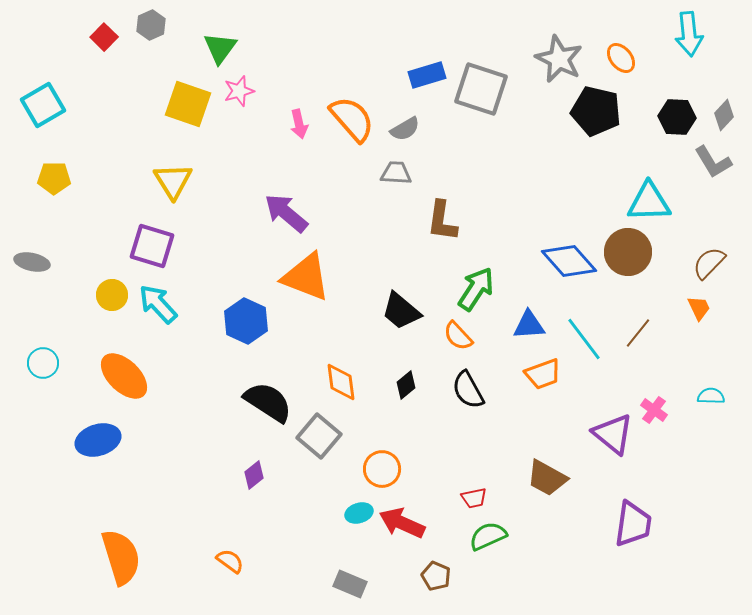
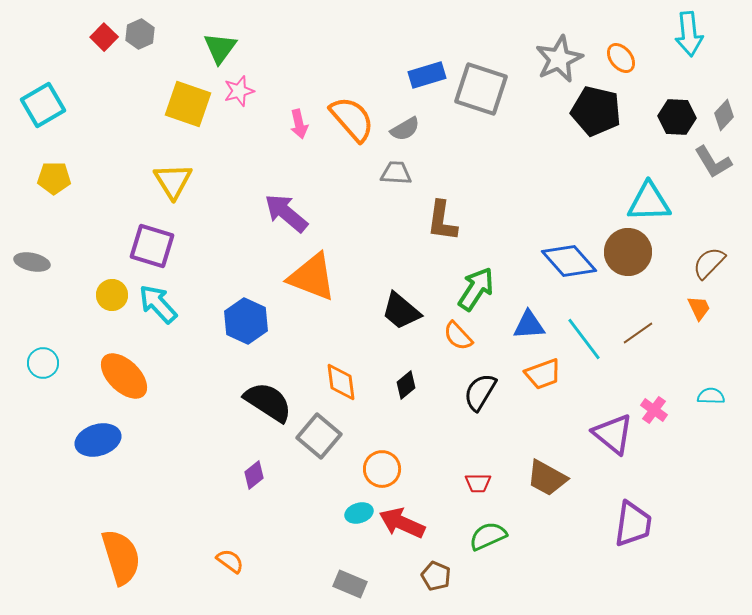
gray hexagon at (151, 25): moved 11 px left, 9 px down
gray star at (559, 59): rotated 21 degrees clockwise
orange triangle at (306, 277): moved 6 px right
brown line at (638, 333): rotated 16 degrees clockwise
black semicircle at (468, 390): moved 12 px right, 2 px down; rotated 60 degrees clockwise
red trapezoid at (474, 498): moved 4 px right, 15 px up; rotated 12 degrees clockwise
